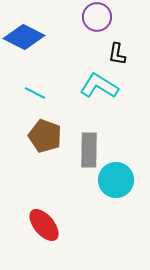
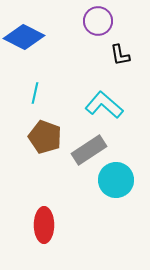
purple circle: moved 1 px right, 4 px down
black L-shape: moved 3 px right, 1 px down; rotated 20 degrees counterclockwise
cyan L-shape: moved 5 px right, 19 px down; rotated 9 degrees clockwise
cyan line: rotated 75 degrees clockwise
brown pentagon: moved 1 px down
gray rectangle: rotated 56 degrees clockwise
red ellipse: rotated 40 degrees clockwise
